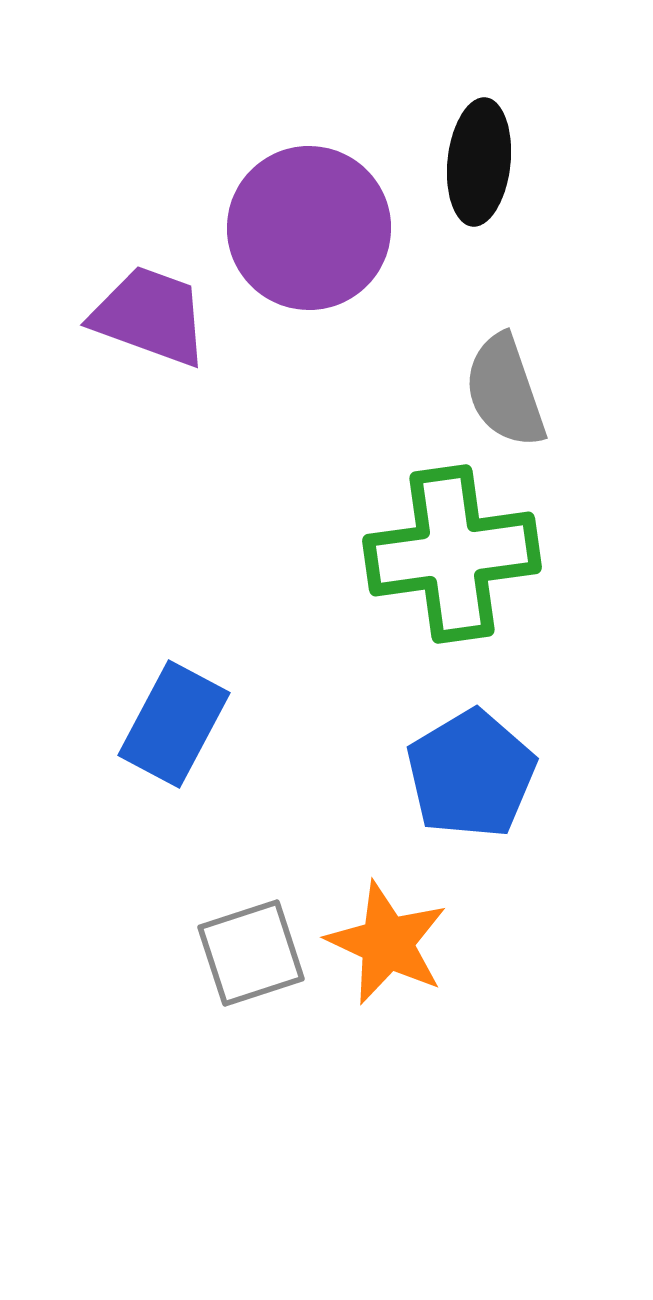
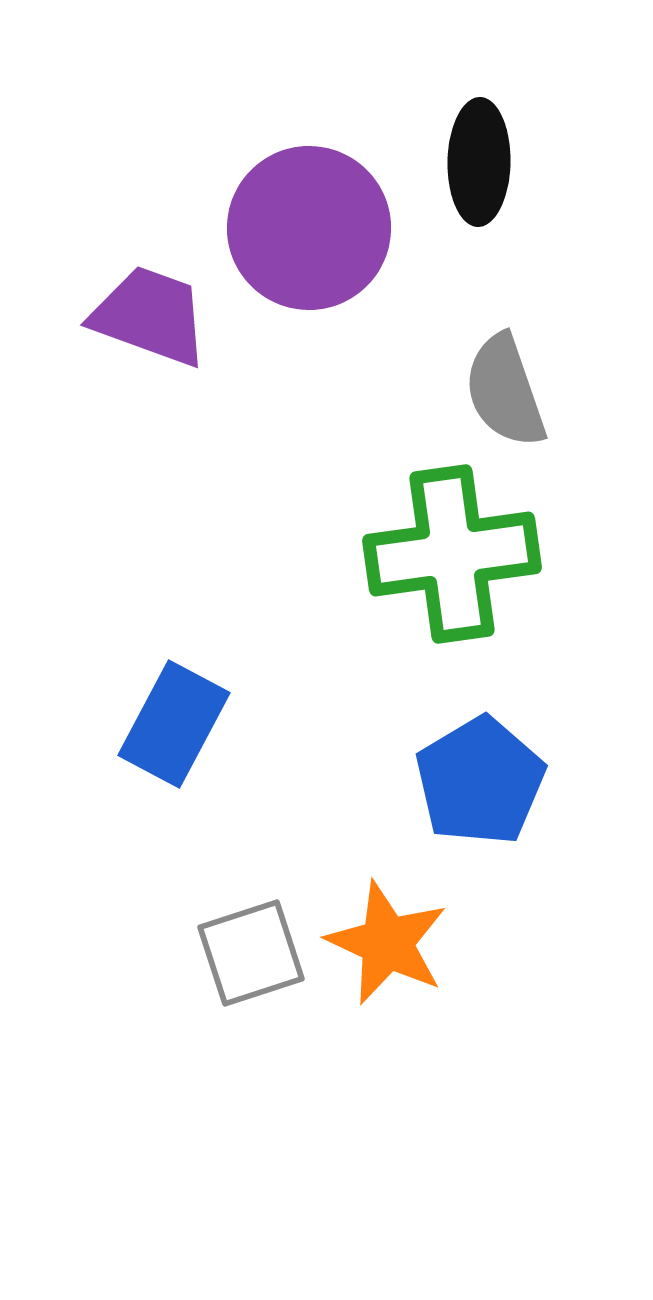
black ellipse: rotated 5 degrees counterclockwise
blue pentagon: moved 9 px right, 7 px down
